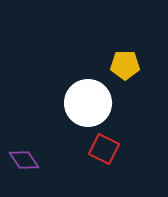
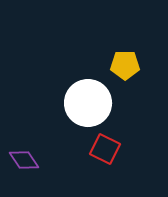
red square: moved 1 px right
